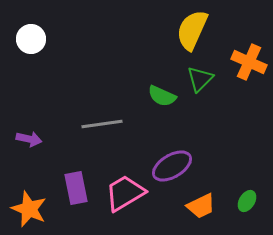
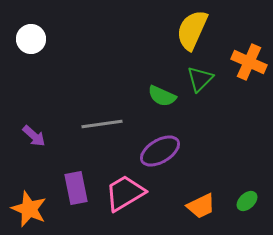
purple arrow: moved 5 px right, 3 px up; rotated 30 degrees clockwise
purple ellipse: moved 12 px left, 15 px up
green ellipse: rotated 15 degrees clockwise
